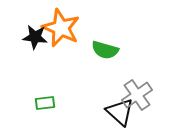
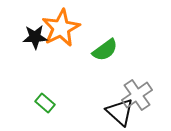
orange star: rotated 21 degrees clockwise
black star: rotated 10 degrees counterclockwise
green semicircle: rotated 52 degrees counterclockwise
green rectangle: rotated 48 degrees clockwise
